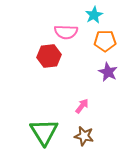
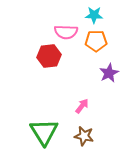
cyan star: rotated 30 degrees clockwise
orange pentagon: moved 9 px left
purple star: moved 1 px right, 1 px down; rotated 18 degrees clockwise
